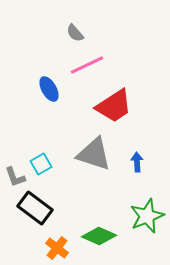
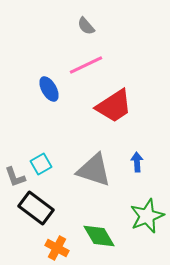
gray semicircle: moved 11 px right, 7 px up
pink line: moved 1 px left
gray triangle: moved 16 px down
black rectangle: moved 1 px right
green diamond: rotated 36 degrees clockwise
orange cross: rotated 10 degrees counterclockwise
